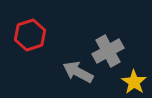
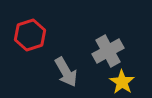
gray arrow: moved 12 px left; rotated 148 degrees counterclockwise
yellow star: moved 12 px left
